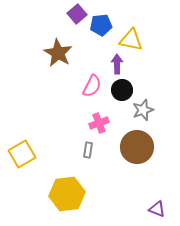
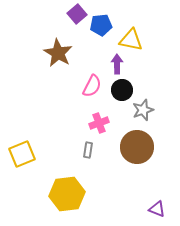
yellow square: rotated 8 degrees clockwise
